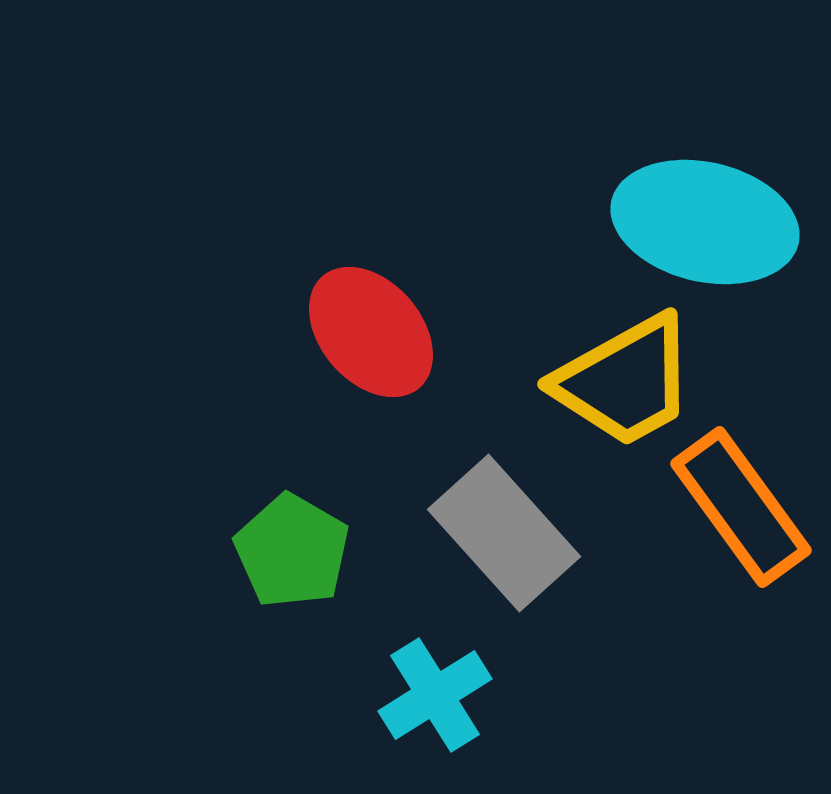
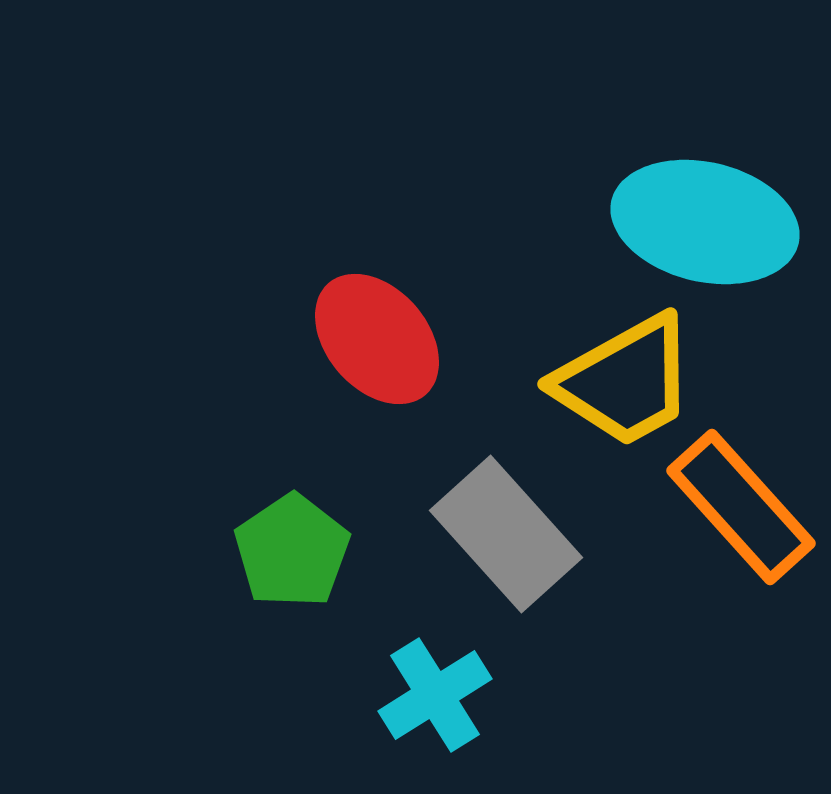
red ellipse: moved 6 px right, 7 px down
orange rectangle: rotated 6 degrees counterclockwise
gray rectangle: moved 2 px right, 1 px down
green pentagon: rotated 8 degrees clockwise
